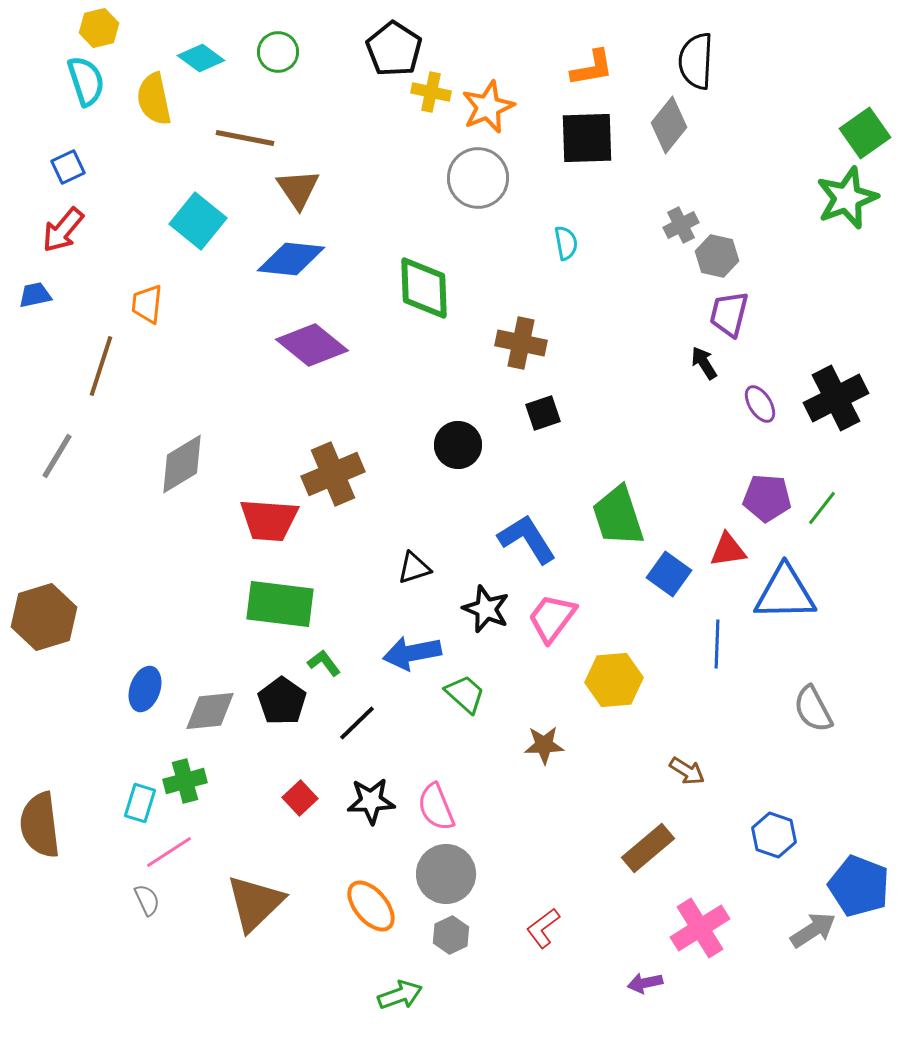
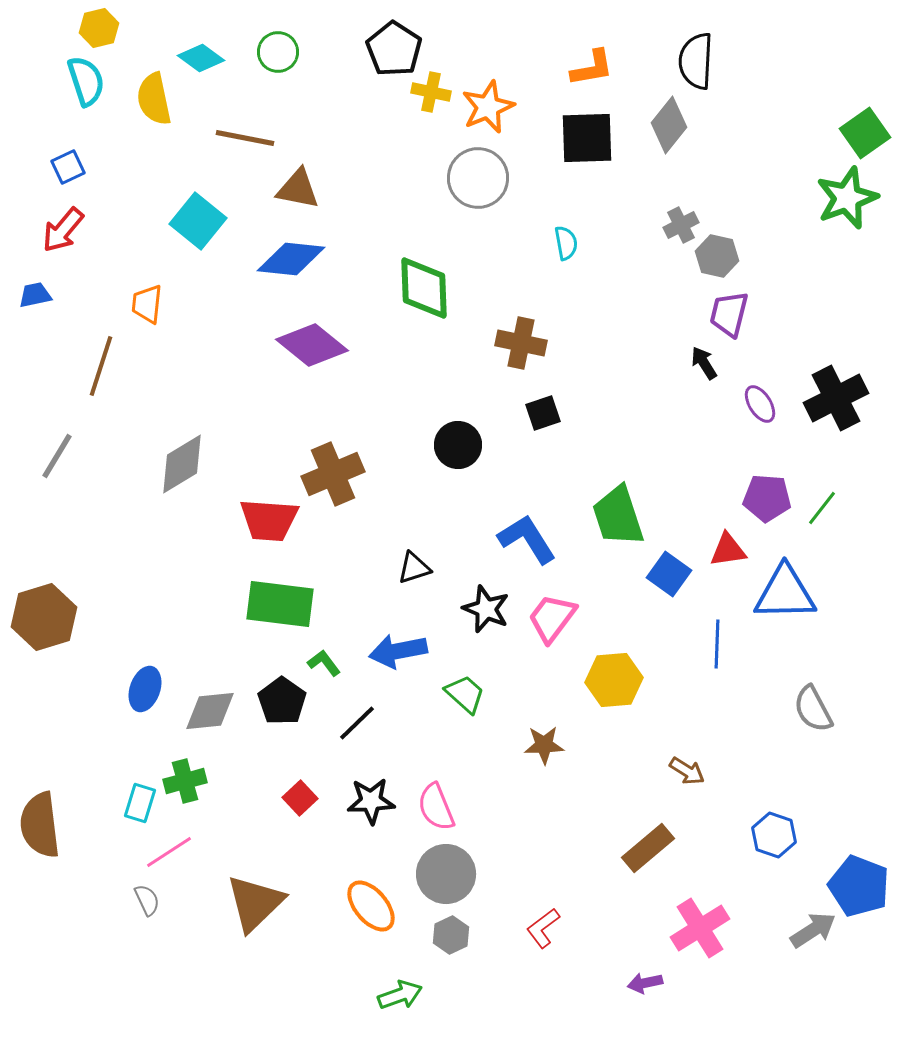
brown triangle at (298, 189): rotated 45 degrees counterclockwise
blue arrow at (412, 653): moved 14 px left, 2 px up
